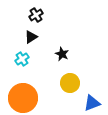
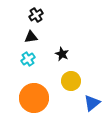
black triangle: rotated 24 degrees clockwise
cyan cross: moved 6 px right
yellow circle: moved 1 px right, 2 px up
orange circle: moved 11 px right
blue triangle: rotated 18 degrees counterclockwise
